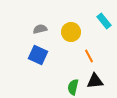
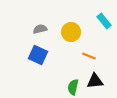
orange line: rotated 40 degrees counterclockwise
